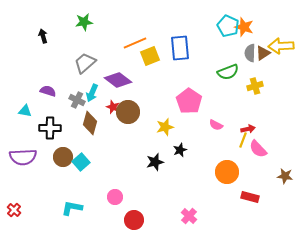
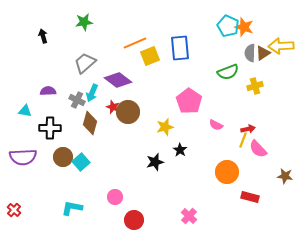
purple semicircle at (48, 91): rotated 21 degrees counterclockwise
black star at (180, 150): rotated 16 degrees counterclockwise
